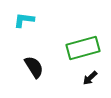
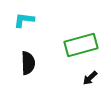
green rectangle: moved 2 px left, 3 px up
black semicircle: moved 6 px left, 4 px up; rotated 30 degrees clockwise
